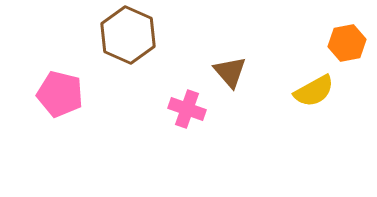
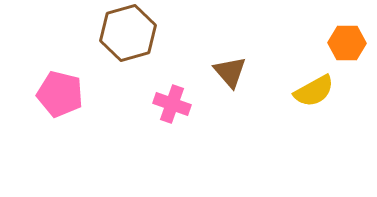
brown hexagon: moved 2 px up; rotated 20 degrees clockwise
orange hexagon: rotated 12 degrees clockwise
pink cross: moved 15 px left, 5 px up
